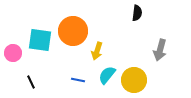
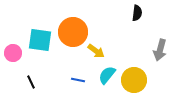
orange circle: moved 1 px down
yellow arrow: moved 1 px left; rotated 72 degrees counterclockwise
